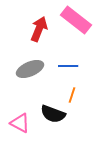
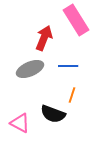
pink rectangle: rotated 20 degrees clockwise
red arrow: moved 5 px right, 9 px down
